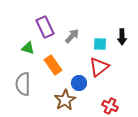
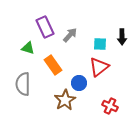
gray arrow: moved 2 px left, 1 px up
